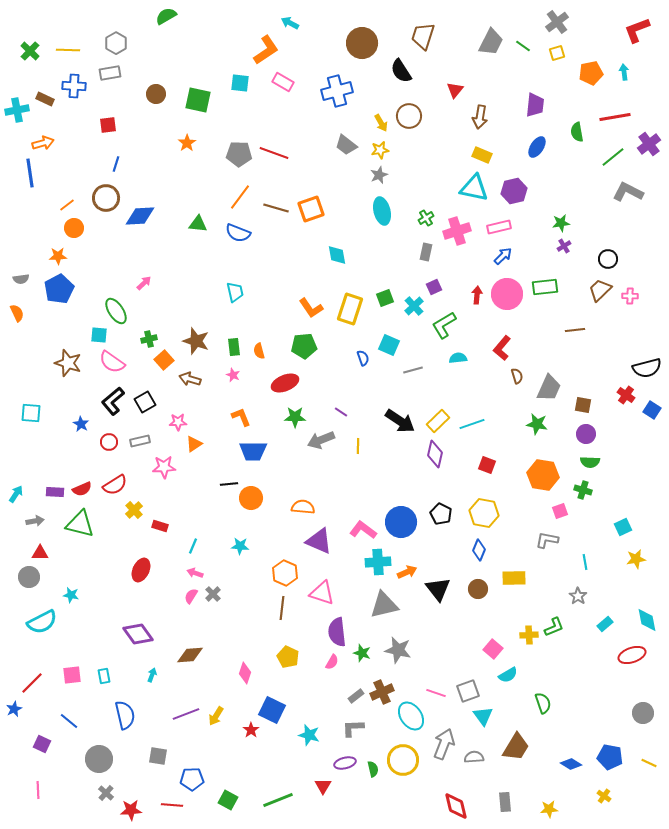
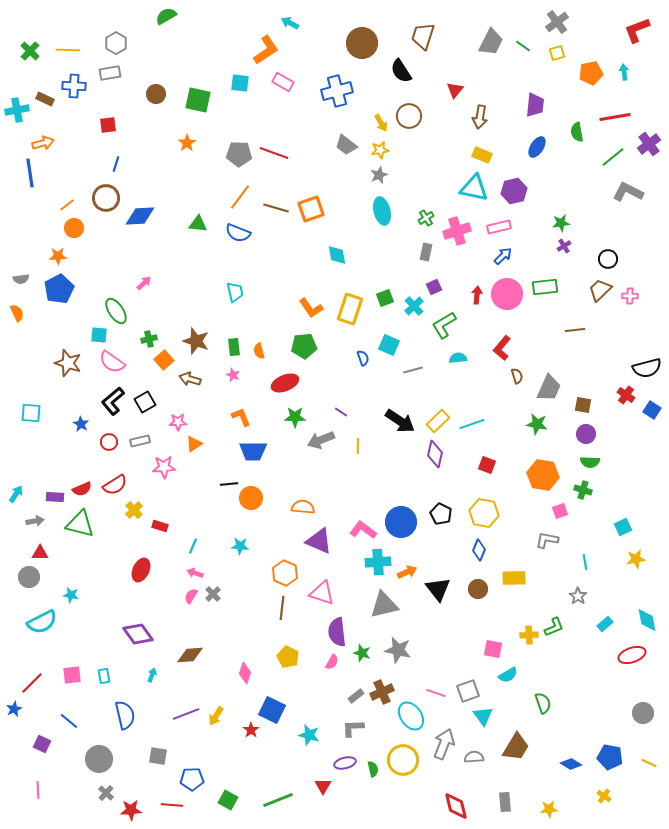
purple rectangle at (55, 492): moved 5 px down
pink square at (493, 649): rotated 30 degrees counterclockwise
